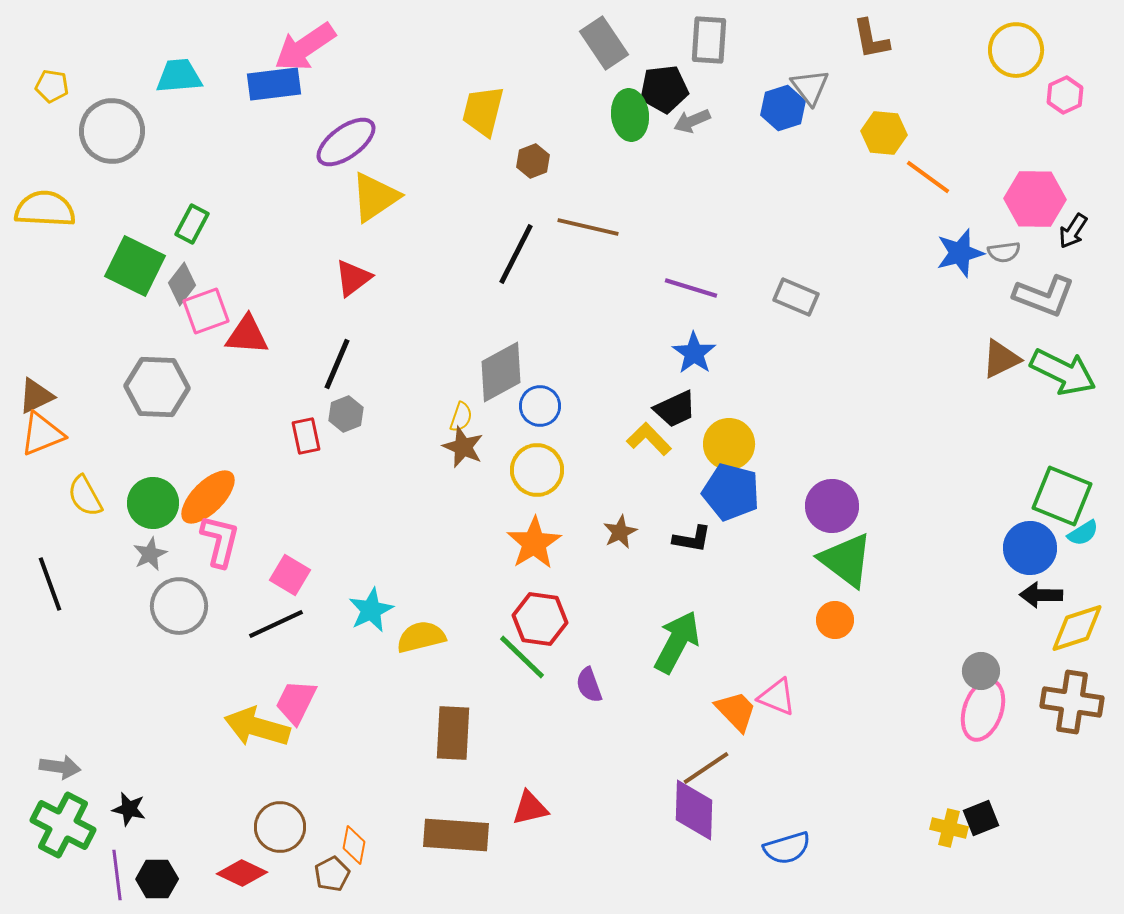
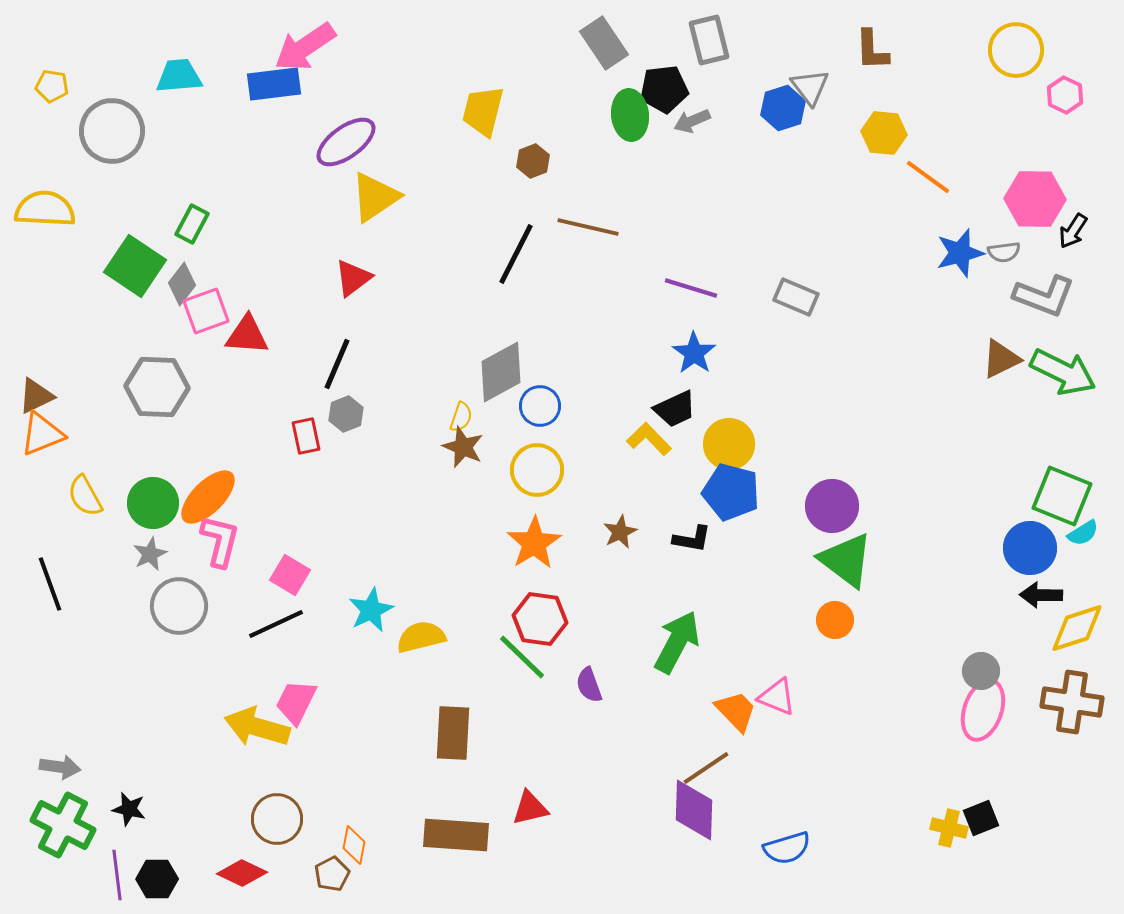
brown L-shape at (871, 39): moved 1 px right, 11 px down; rotated 9 degrees clockwise
gray rectangle at (709, 40): rotated 18 degrees counterclockwise
pink hexagon at (1065, 95): rotated 9 degrees counterclockwise
green square at (135, 266): rotated 8 degrees clockwise
brown circle at (280, 827): moved 3 px left, 8 px up
